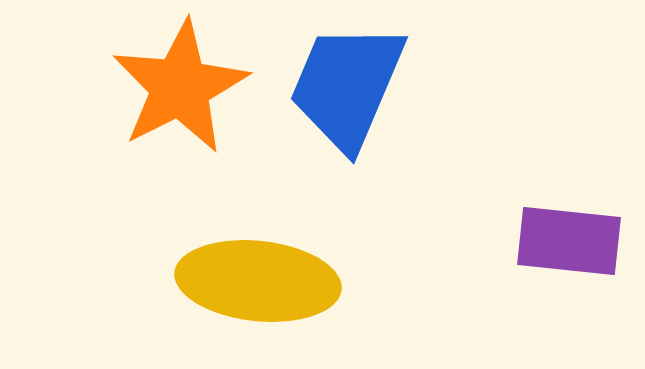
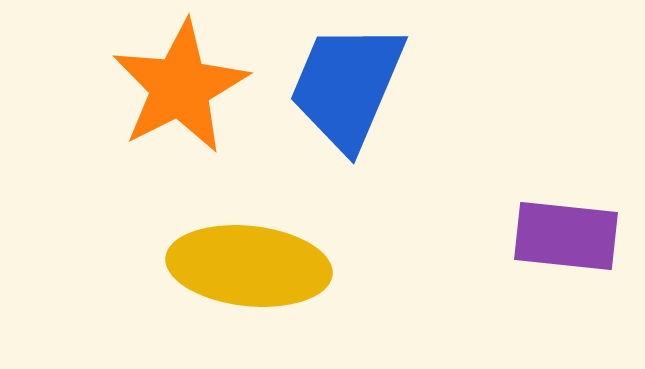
purple rectangle: moved 3 px left, 5 px up
yellow ellipse: moved 9 px left, 15 px up
